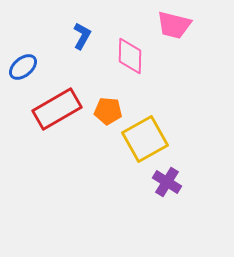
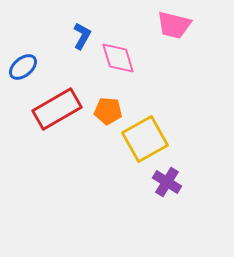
pink diamond: moved 12 px left, 2 px down; rotated 18 degrees counterclockwise
